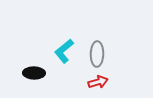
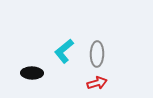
black ellipse: moved 2 px left
red arrow: moved 1 px left, 1 px down
